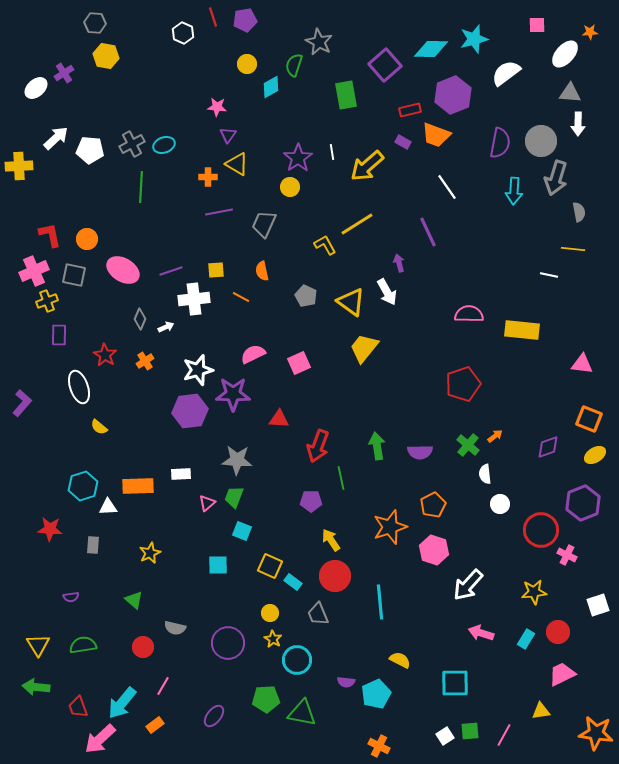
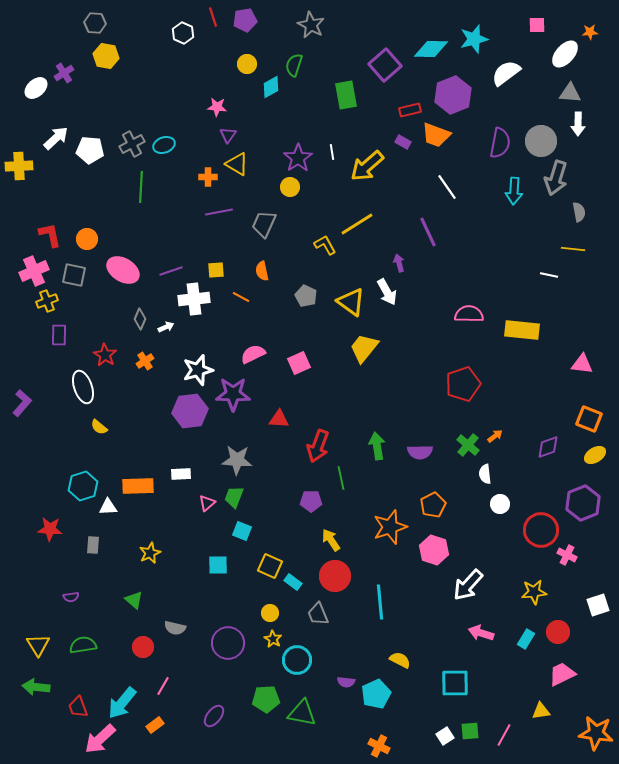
gray star at (319, 42): moved 8 px left, 17 px up
white ellipse at (79, 387): moved 4 px right
